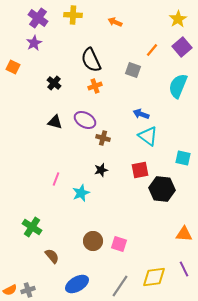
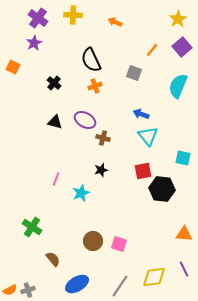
gray square: moved 1 px right, 3 px down
cyan triangle: rotated 15 degrees clockwise
red square: moved 3 px right, 1 px down
brown semicircle: moved 1 px right, 3 px down
